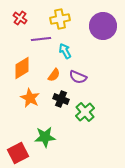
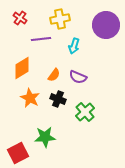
purple circle: moved 3 px right, 1 px up
cyan arrow: moved 9 px right, 5 px up; rotated 133 degrees counterclockwise
black cross: moved 3 px left
